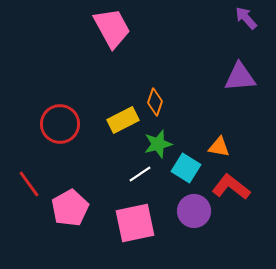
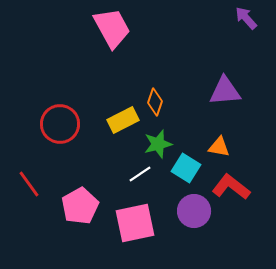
purple triangle: moved 15 px left, 14 px down
pink pentagon: moved 10 px right, 2 px up
